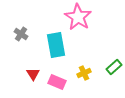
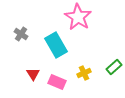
cyan rectangle: rotated 20 degrees counterclockwise
